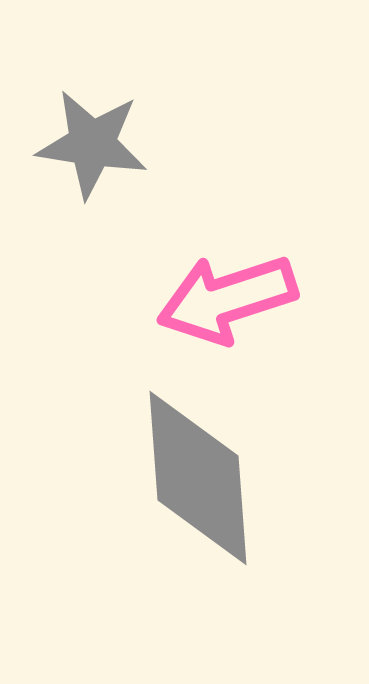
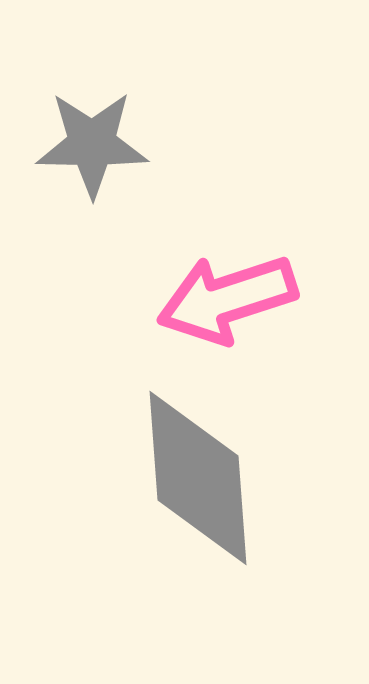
gray star: rotated 8 degrees counterclockwise
